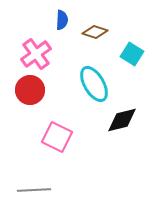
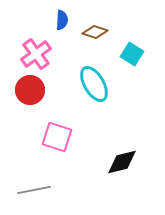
black diamond: moved 42 px down
pink square: rotated 8 degrees counterclockwise
gray line: rotated 8 degrees counterclockwise
